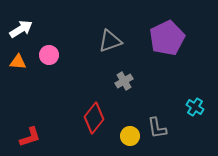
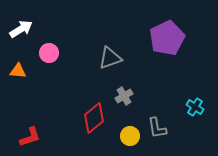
gray triangle: moved 17 px down
pink circle: moved 2 px up
orange triangle: moved 9 px down
gray cross: moved 15 px down
red diamond: rotated 12 degrees clockwise
